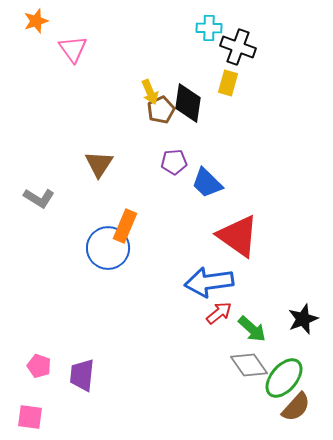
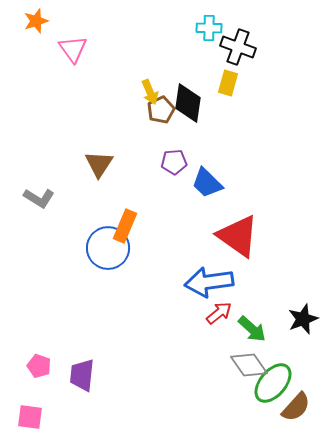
green ellipse: moved 11 px left, 5 px down
